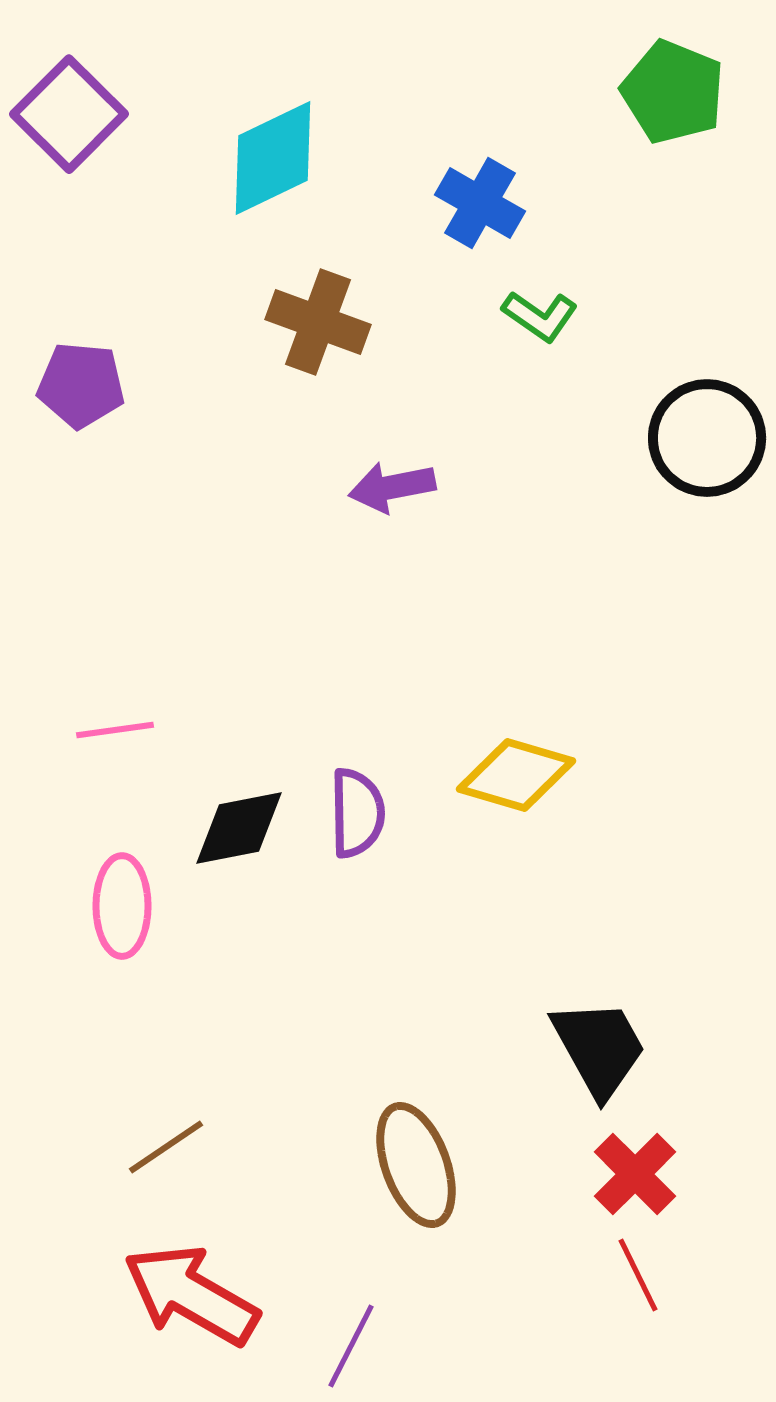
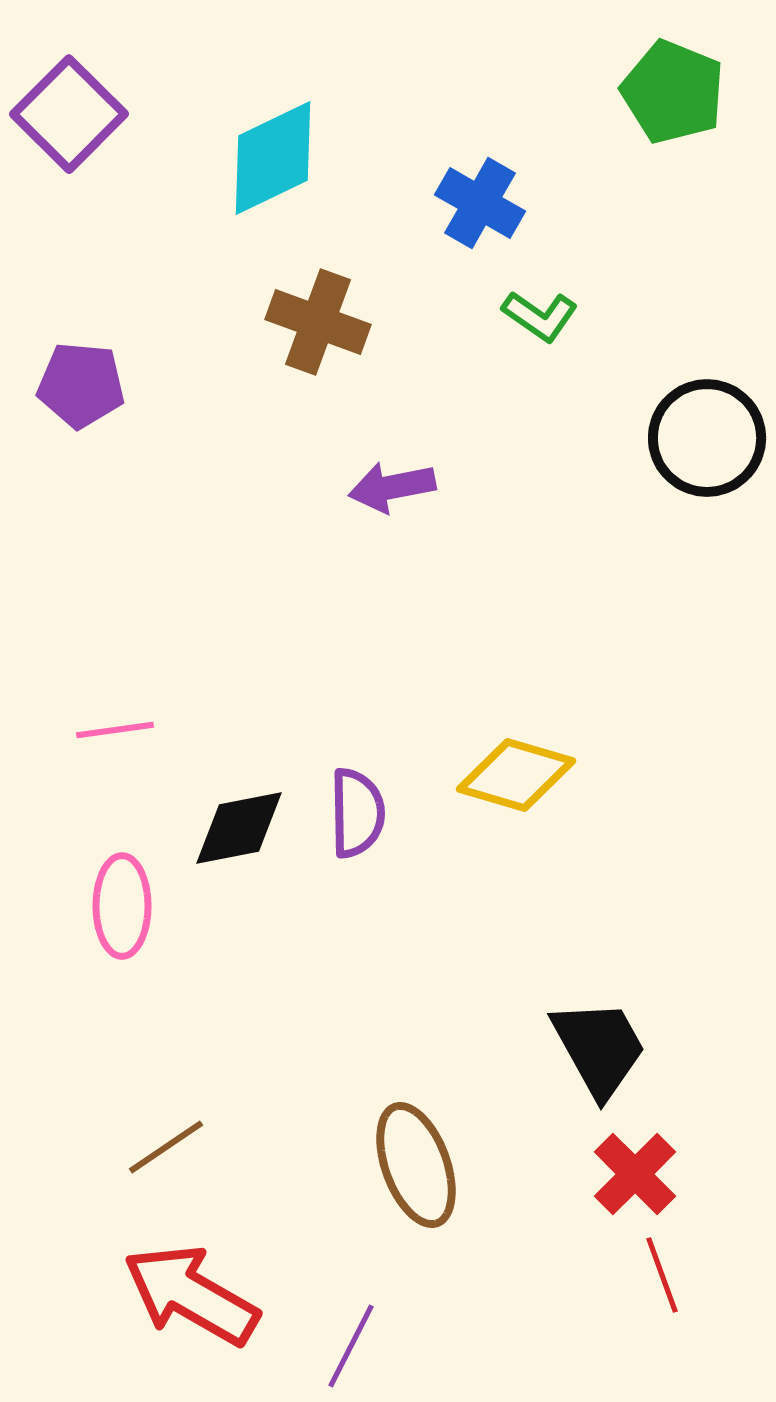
red line: moved 24 px right; rotated 6 degrees clockwise
